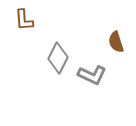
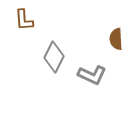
brown semicircle: moved 3 px up; rotated 15 degrees clockwise
gray diamond: moved 4 px left, 1 px up
